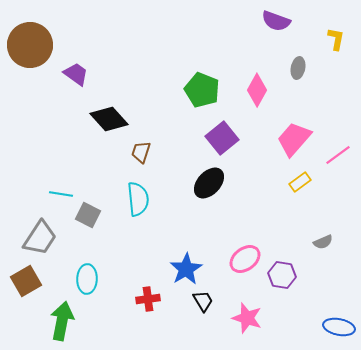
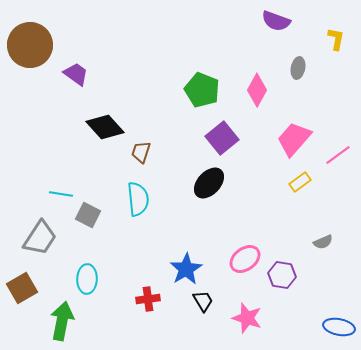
black diamond: moved 4 px left, 8 px down
brown square: moved 4 px left, 7 px down
